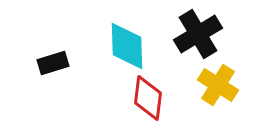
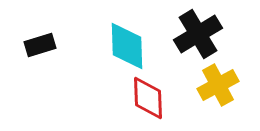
black rectangle: moved 13 px left, 18 px up
yellow cross: rotated 30 degrees clockwise
red diamond: rotated 9 degrees counterclockwise
